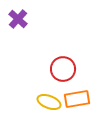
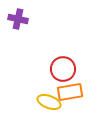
purple cross: rotated 30 degrees counterclockwise
orange rectangle: moved 7 px left, 7 px up
